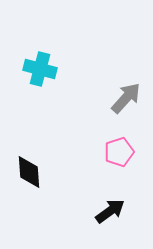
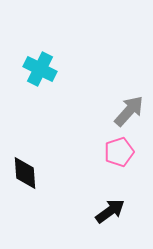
cyan cross: rotated 12 degrees clockwise
gray arrow: moved 3 px right, 13 px down
black diamond: moved 4 px left, 1 px down
